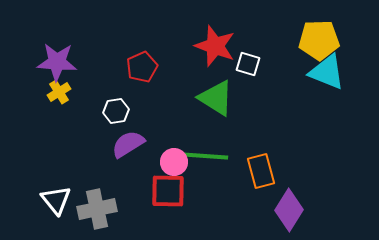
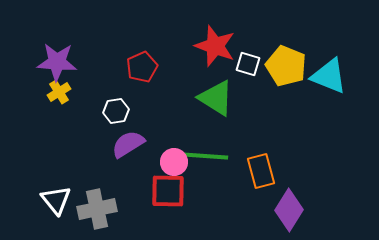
yellow pentagon: moved 33 px left, 26 px down; rotated 24 degrees clockwise
cyan triangle: moved 2 px right, 4 px down
